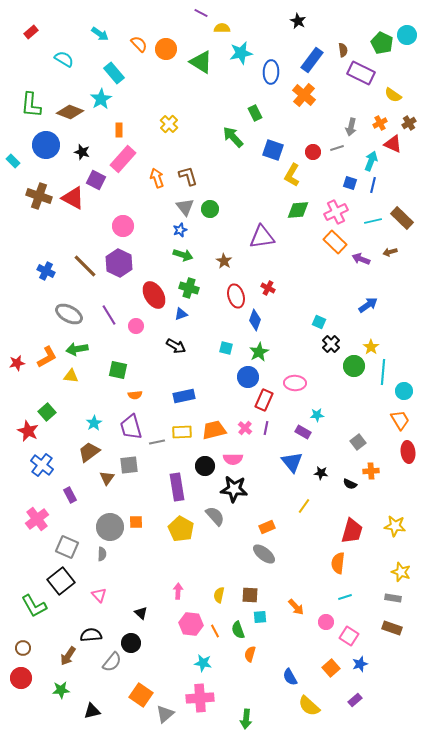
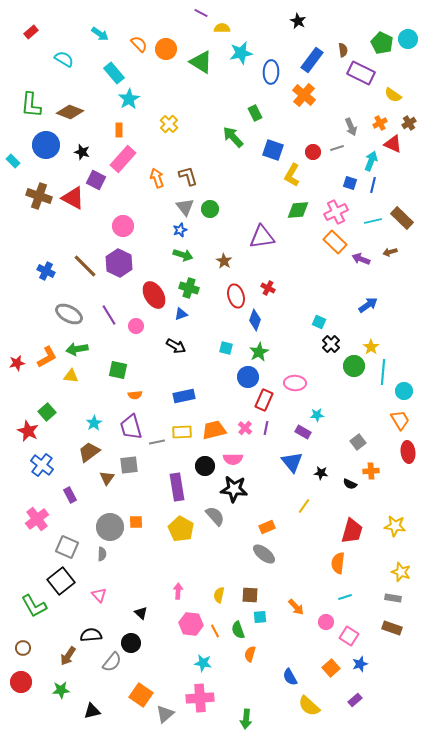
cyan circle at (407, 35): moved 1 px right, 4 px down
cyan star at (101, 99): moved 28 px right
gray arrow at (351, 127): rotated 36 degrees counterclockwise
red circle at (21, 678): moved 4 px down
